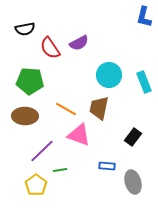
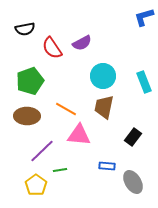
blue L-shape: rotated 60 degrees clockwise
purple semicircle: moved 3 px right
red semicircle: moved 2 px right
cyan circle: moved 6 px left, 1 px down
green pentagon: rotated 24 degrees counterclockwise
brown trapezoid: moved 5 px right, 1 px up
brown ellipse: moved 2 px right
pink triangle: rotated 15 degrees counterclockwise
gray ellipse: rotated 15 degrees counterclockwise
